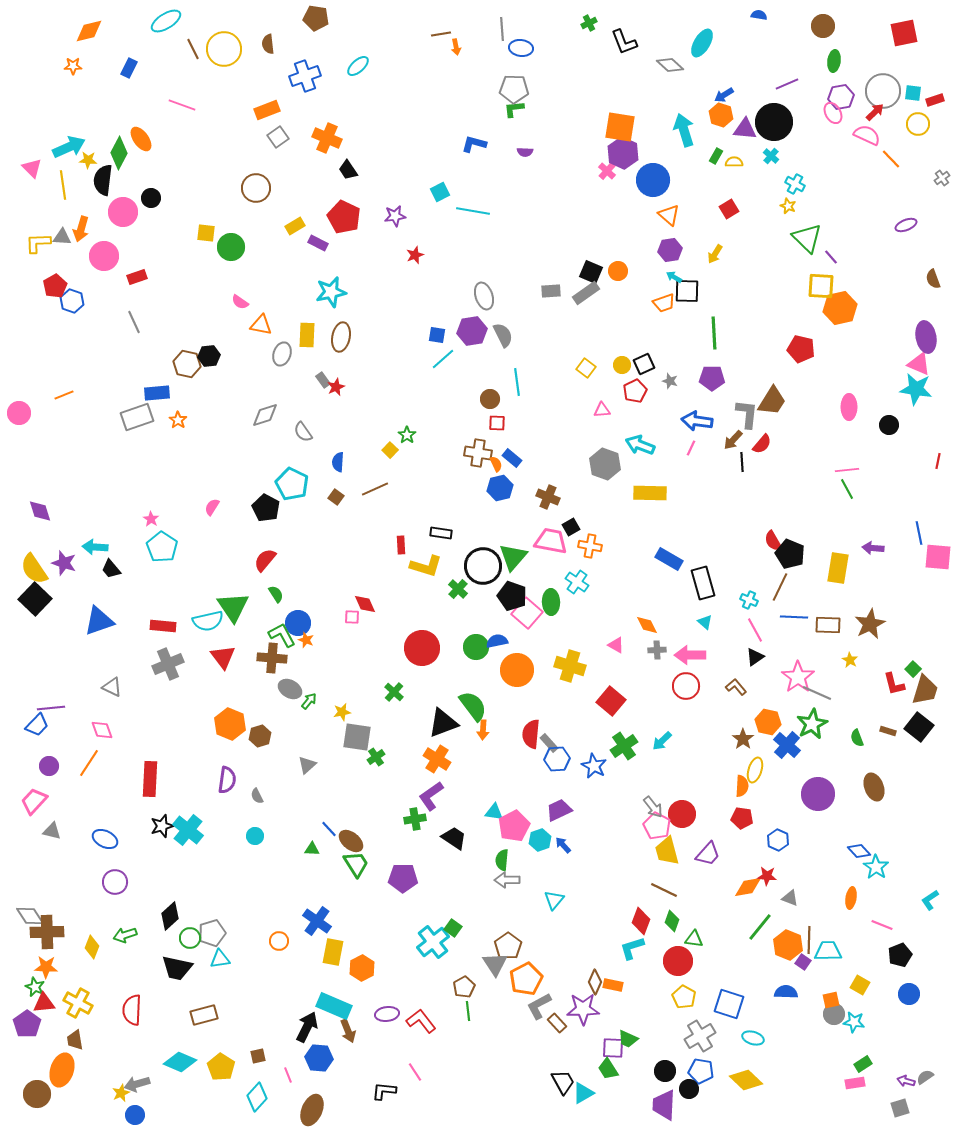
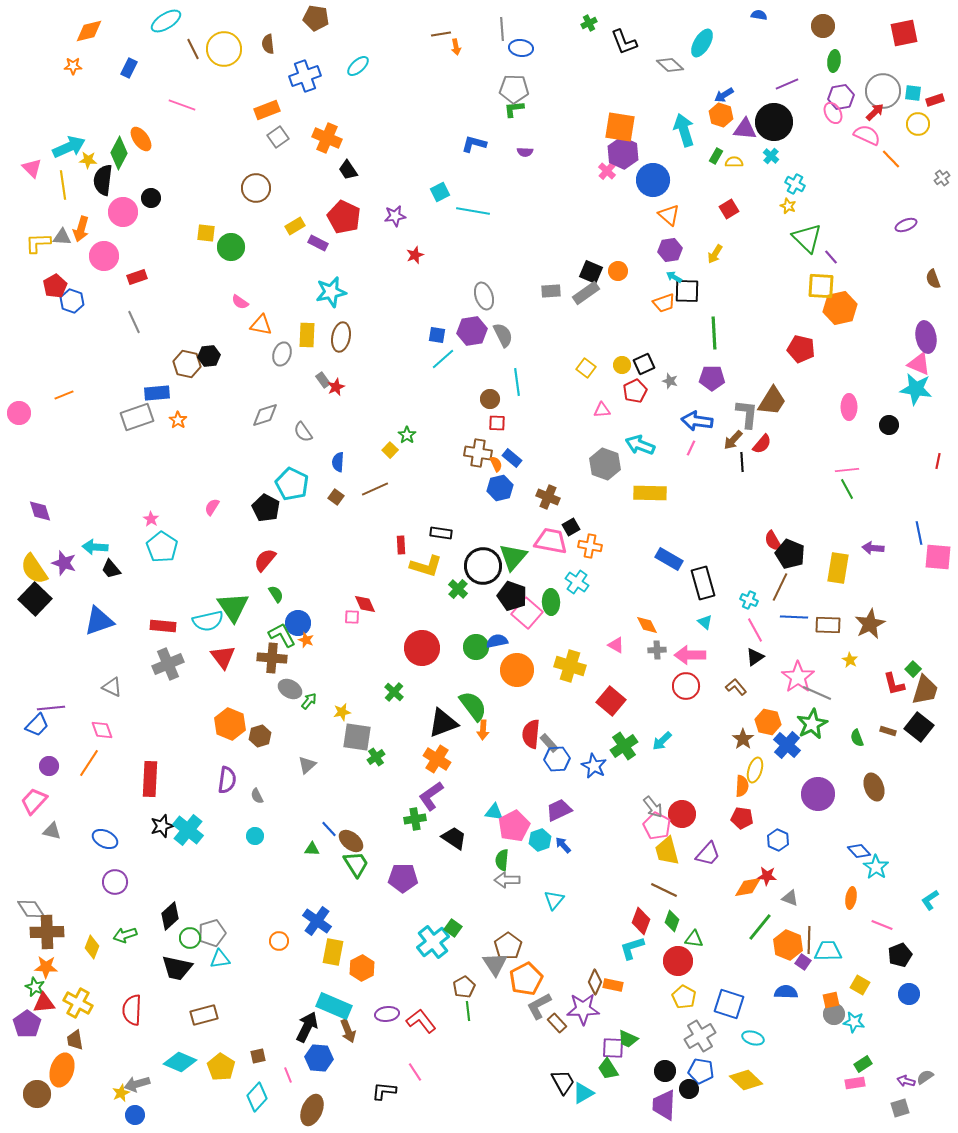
gray diamond at (30, 916): moved 1 px right, 7 px up
